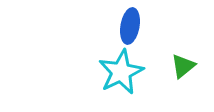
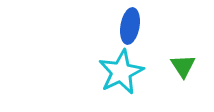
green triangle: rotated 24 degrees counterclockwise
